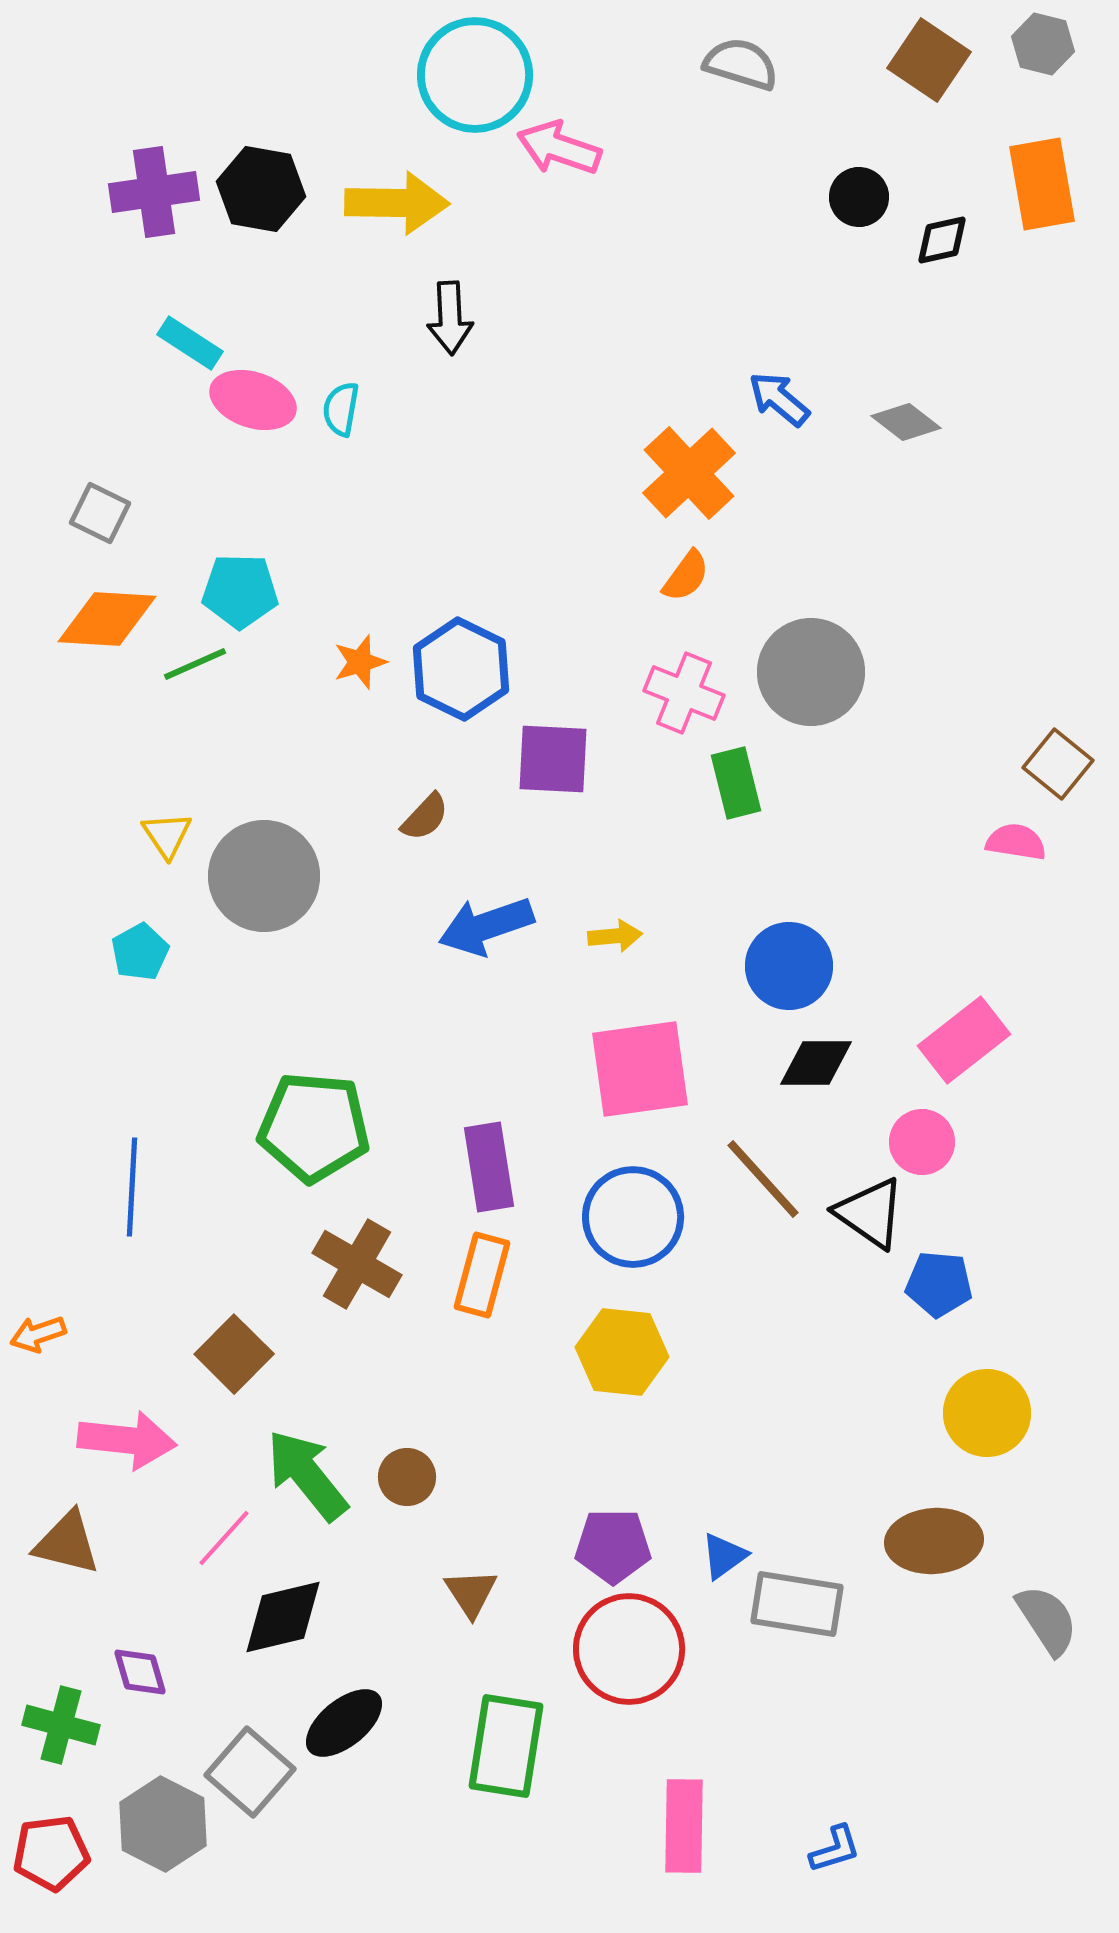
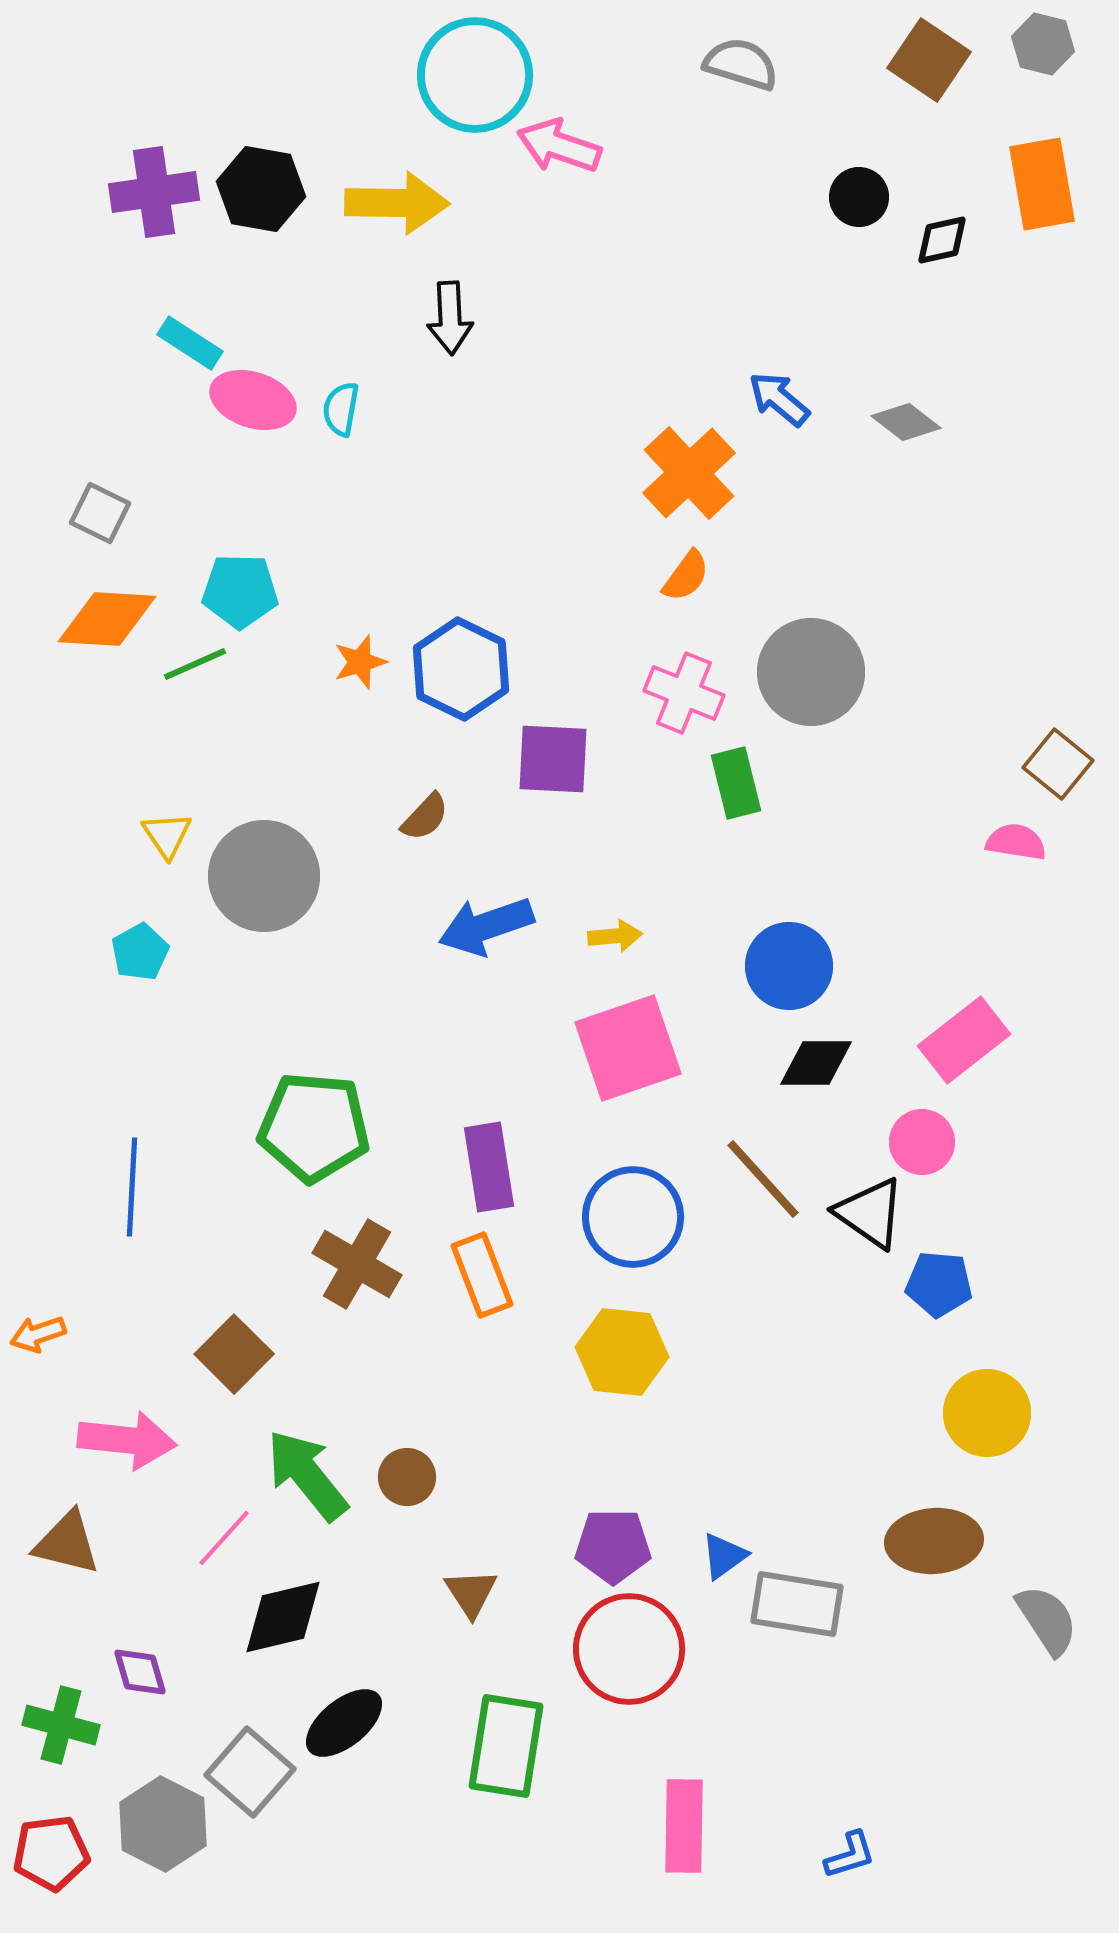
pink arrow at (559, 148): moved 2 px up
pink square at (640, 1069): moved 12 px left, 21 px up; rotated 11 degrees counterclockwise
orange rectangle at (482, 1275): rotated 36 degrees counterclockwise
blue L-shape at (835, 1849): moved 15 px right, 6 px down
